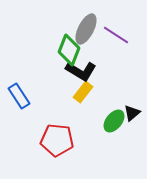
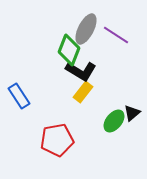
red pentagon: rotated 16 degrees counterclockwise
